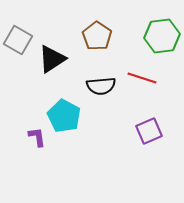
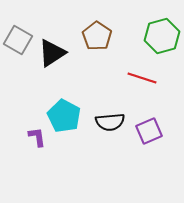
green hexagon: rotated 8 degrees counterclockwise
black triangle: moved 6 px up
black semicircle: moved 9 px right, 36 px down
